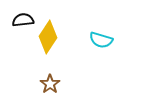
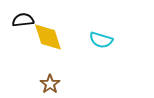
yellow diamond: rotated 52 degrees counterclockwise
